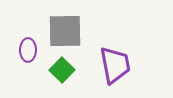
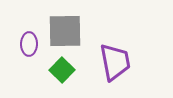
purple ellipse: moved 1 px right, 6 px up
purple trapezoid: moved 3 px up
